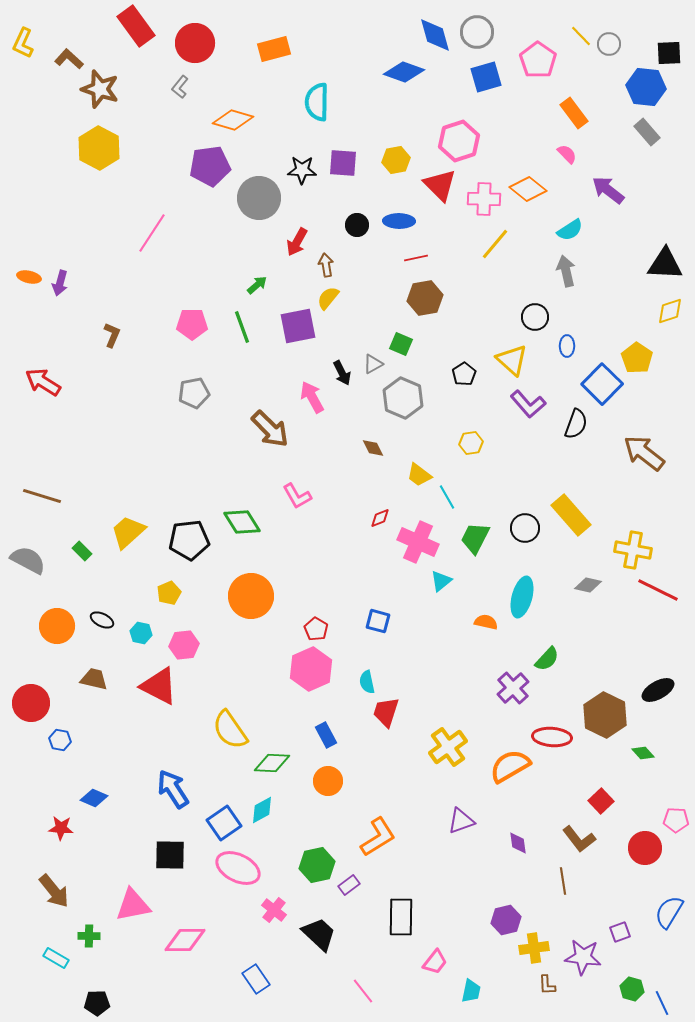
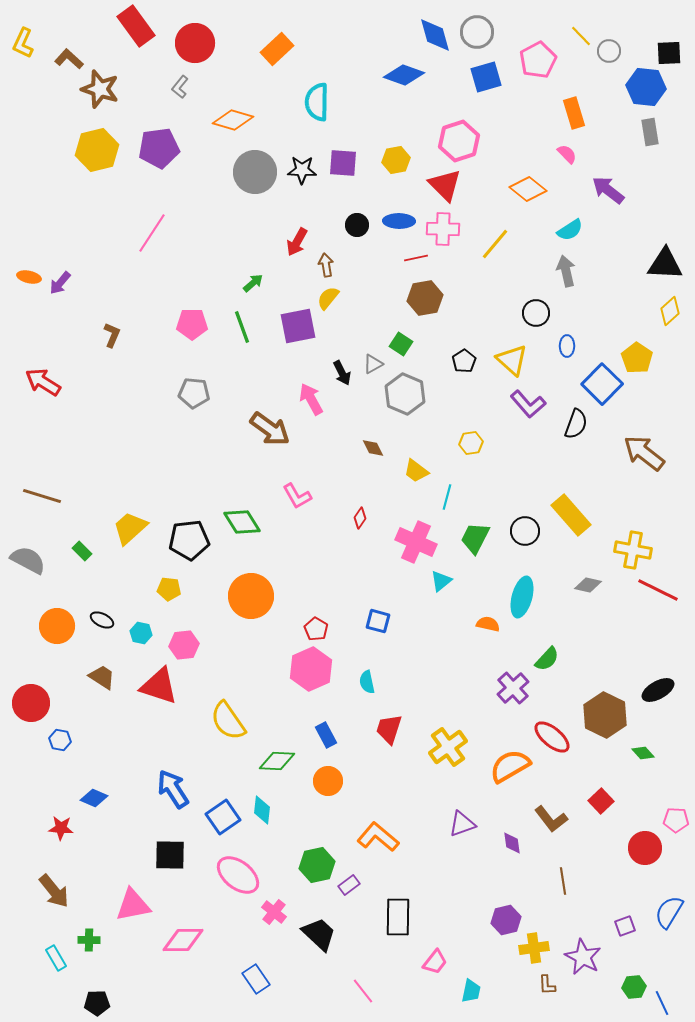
gray circle at (609, 44): moved 7 px down
orange rectangle at (274, 49): moved 3 px right; rotated 28 degrees counterclockwise
pink pentagon at (538, 60): rotated 9 degrees clockwise
blue diamond at (404, 72): moved 3 px down
orange rectangle at (574, 113): rotated 20 degrees clockwise
gray rectangle at (647, 132): moved 3 px right; rotated 32 degrees clockwise
yellow hexagon at (99, 148): moved 2 px left, 2 px down; rotated 18 degrees clockwise
purple pentagon at (210, 166): moved 51 px left, 18 px up
red triangle at (440, 185): moved 5 px right
gray circle at (259, 198): moved 4 px left, 26 px up
pink cross at (484, 199): moved 41 px left, 30 px down
purple arrow at (60, 283): rotated 25 degrees clockwise
green arrow at (257, 285): moved 4 px left, 2 px up
yellow diamond at (670, 311): rotated 24 degrees counterclockwise
black circle at (535, 317): moved 1 px right, 4 px up
green square at (401, 344): rotated 10 degrees clockwise
black pentagon at (464, 374): moved 13 px up
gray pentagon at (194, 393): rotated 16 degrees clockwise
pink arrow at (312, 397): moved 1 px left, 2 px down
gray hexagon at (403, 398): moved 2 px right, 4 px up
brown arrow at (270, 429): rotated 9 degrees counterclockwise
yellow trapezoid at (419, 475): moved 3 px left, 4 px up
cyan line at (447, 497): rotated 45 degrees clockwise
red diamond at (380, 518): moved 20 px left; rotated 35 degrees counterclockwise
black circle at (525, 528): moved 3 px down
yellow trapezoid at (128, 532): moved 2 px right, 4 px up
pink cross at (418, 542): moved 2 px left
yellow pentagon at (169, 593): moved 4 px up; rotated 30 degrees clockwise
orange semicircle at (486, 622): moved 2 px right, 2 px down
brown trapezoid at (94, 679): moved 8 px right, 2 px up; rotated 20 degrees clockwise
red triangle at (159, 686): rotated 9 degrees counterclockwise
red trapezoid at (386, 712): moved 3 px right, 17 px down
yellow semicircle at (230, 730): moved 2 px left, 9 px up
red ellipse at (552, 737): rotated 36 degrees clockwise
green diamond at (272, 763): moved 5 px right, 2 px up
cyan diamond at (262, 810): rotated 56 degrees counterclockwise
purple triangle at (461, 821): moved 1 px right, 3 px down
blue square at (224, 823): moved 1 px left, 6 px up
orange L-shape at (378, 837): rotated 108 degrees counterclockwise
brown L-shape at (579, 839): moved 28 px left, 20 px up
purple diamond at (518, 843): moved 6 px left
pink ellipse at (238, 868): moved 7 px down; rotated 12 degrees clockwise
pink cross at (274, 910): moved 2 px down
black rectangle at (401, 917): moved 3 px left
purple square at (620, 932): moved 5 px right, 6 px up
green cross at (89, 936): moved 4 px down
pink diamond at (185, 940): moved 2 px left
purple star at (583, 957): rotated 21 degrees clockwise
cyan rectangle at (56, 958): rotated 30 degrees clockwise
green hexagon at (632, 989): moved 2 px right, 2 px up; rotated 20 degrees counterclockwise
